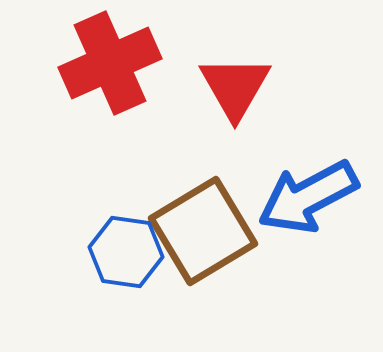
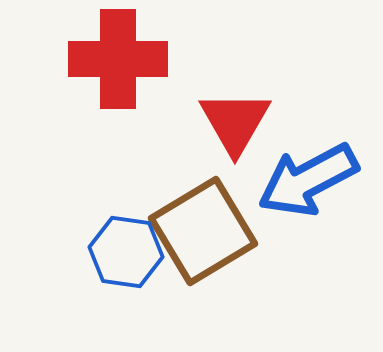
red cross: moved 8 px right, 4 px up; rotated 24 degrees clockwise
red triangle: moved 35 px down
blue arrow: moved 17 px up
